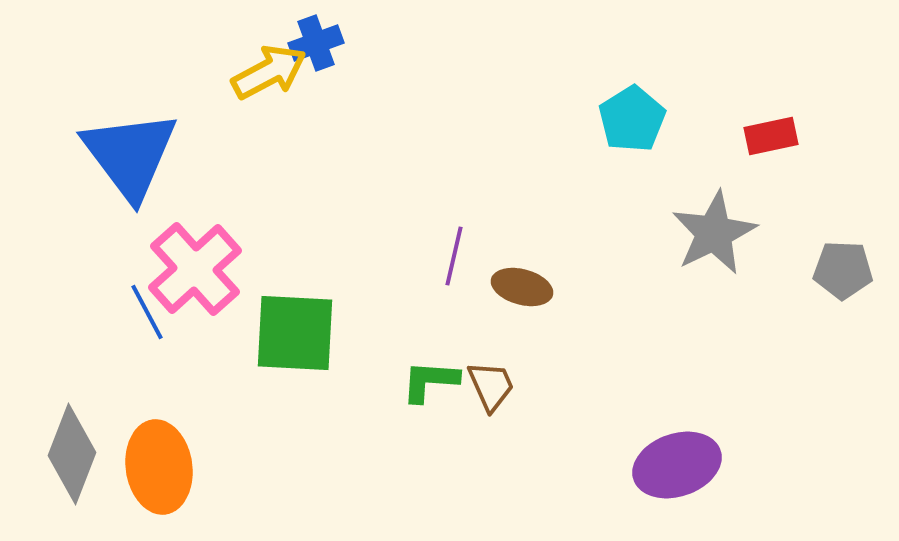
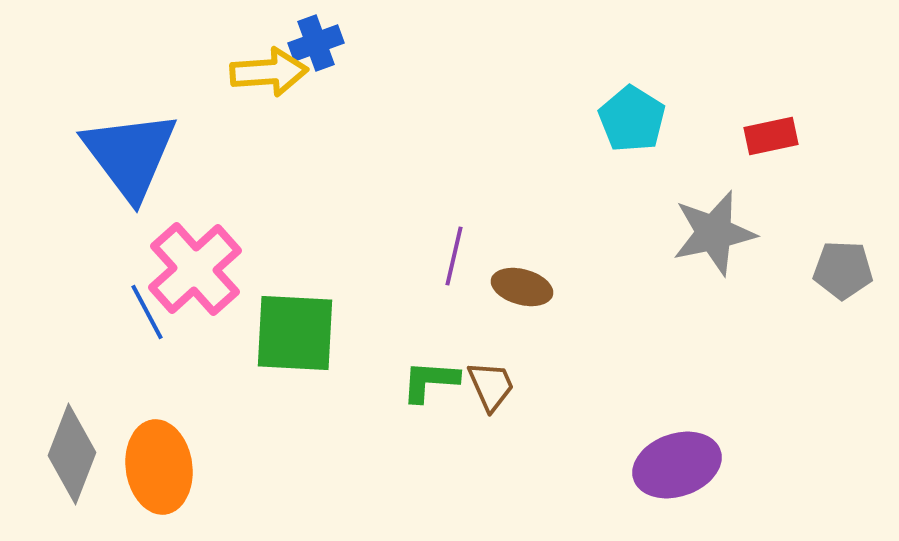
yellow arrow: rotated 24 degrees clockwise
cyan pentagon: rotated 8 degrees counterclockwise
gray star: rotated 14 degrees clockwise
